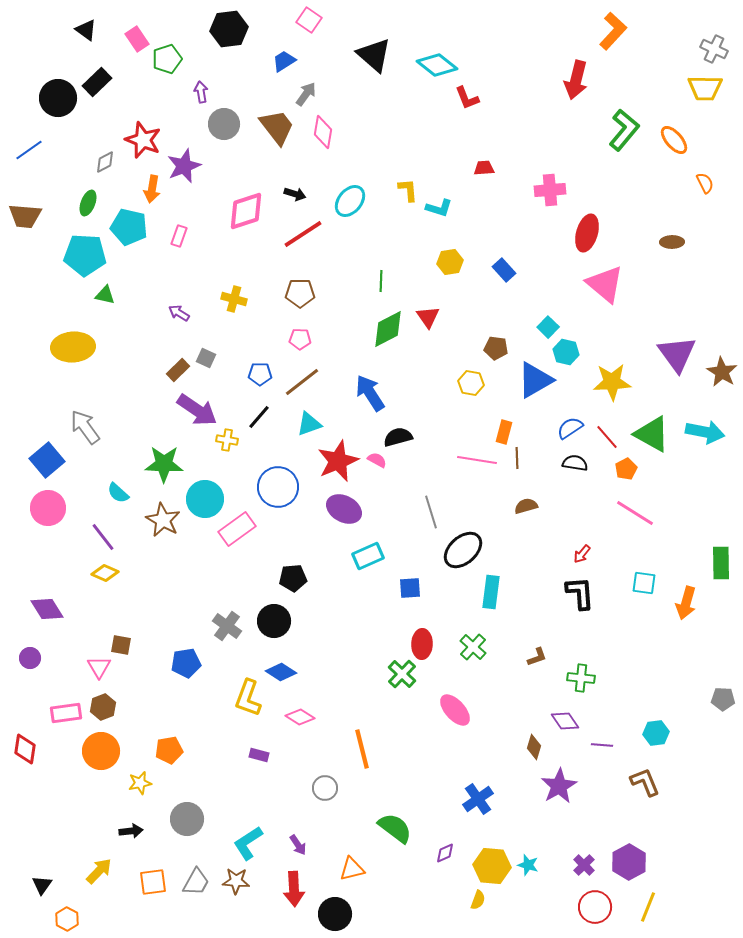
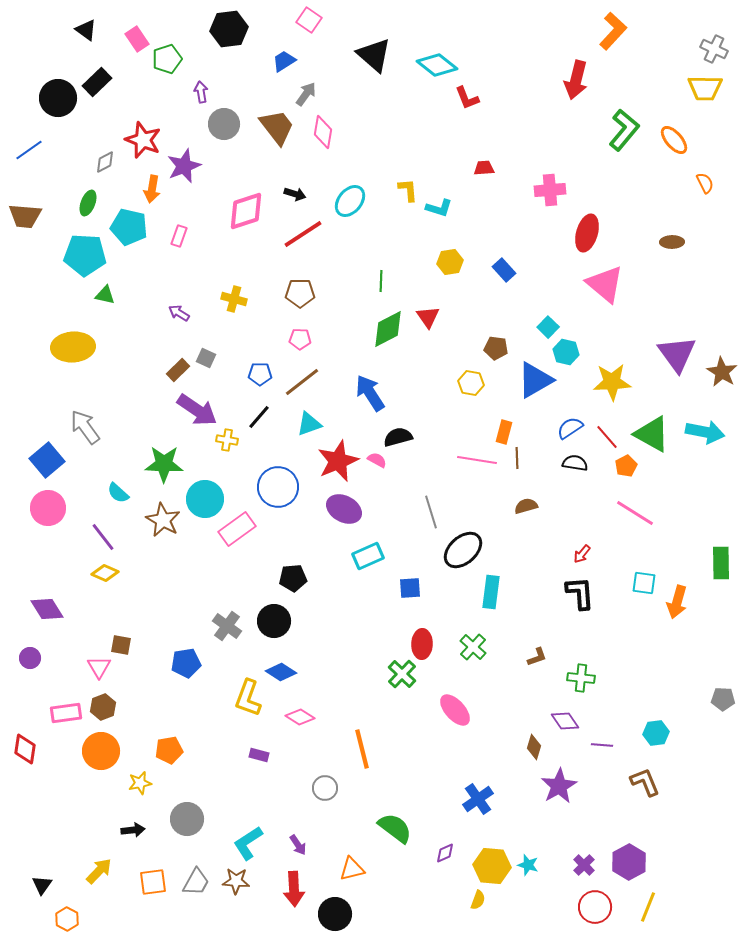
orange pentagon at (626, 469): moved 3 px up
orange arrow at (686, 603): moved 9 px left, 1 px up
black arrow at (131, 831): moved 2 px right, 1 px up
